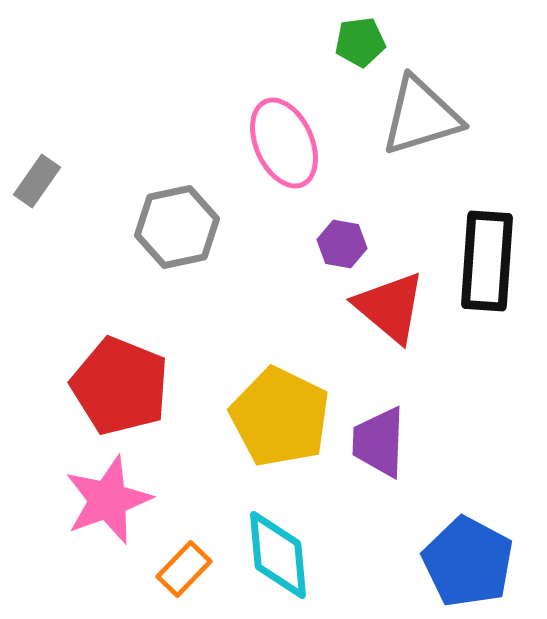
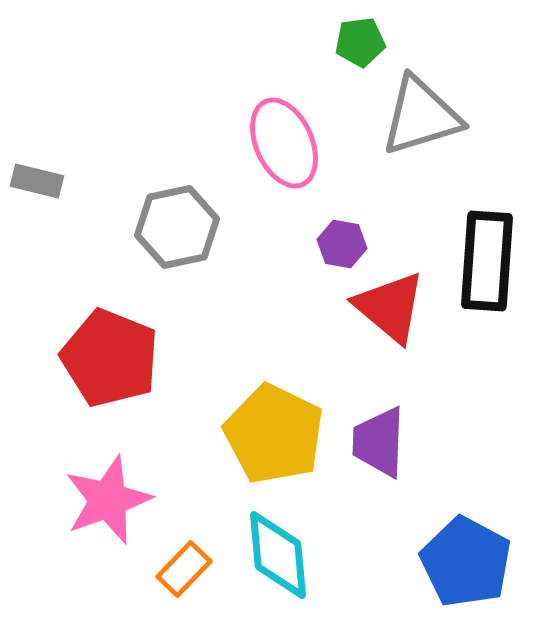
gray rectangle: rotated 69 degrees clockwise
red pentagon: moved 10 px left, 28 px up
yellow pentagon: moved 6 px left, 17 px down
blue pentagon: moved 2 px left
